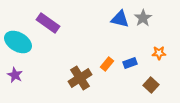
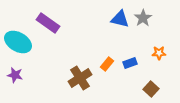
purple star: rotated 14 degrees counterclockwise
brown square: moved 4 px down
